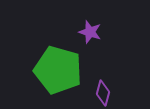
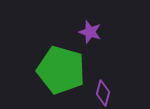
green pentagon: moved 3 px right
